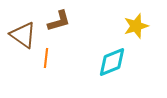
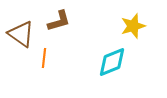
yellow star: moved 3 px left
brown triangle: moved 2 px left, 1 px up
orange line: moved 2 px left
